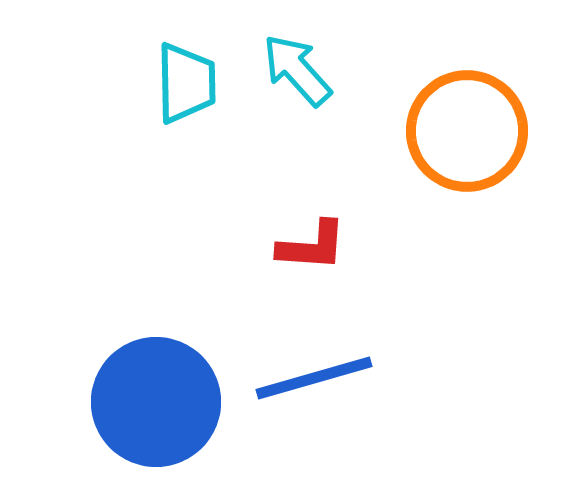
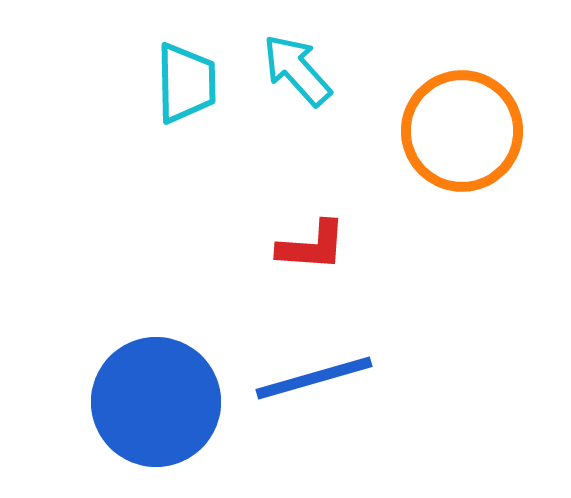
orange circle: moved 5 px left
